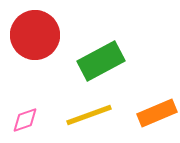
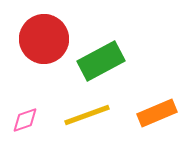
red circle: moved 9 px right, 4 px down
yellow line: moved 2 px left
